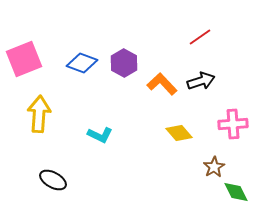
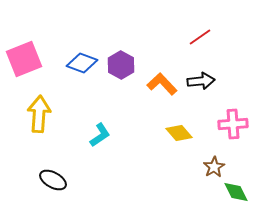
purple hexagon: moved 3 px left, 2 px down
black arrow: rotated 12 degrees clockwise
cyan L-shape: rotated 60 degrees counterclockwise
